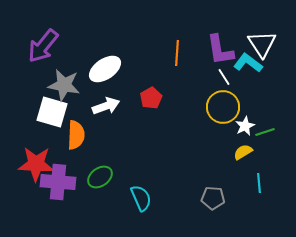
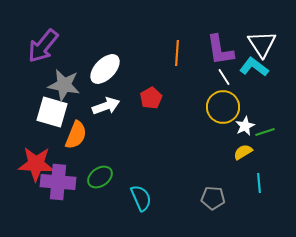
cyan L-shape: moved 6 px right, 4 px down
white ellipse: rotated 12 degrees counterclockwise
orange semicircle: rotated 20 degrees clockwise
